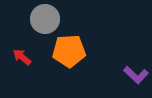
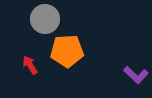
orange pentagon: moved 2 px left
red arrow: moved 8 px right, 8 px down; rotated 18 degrees clockwise
